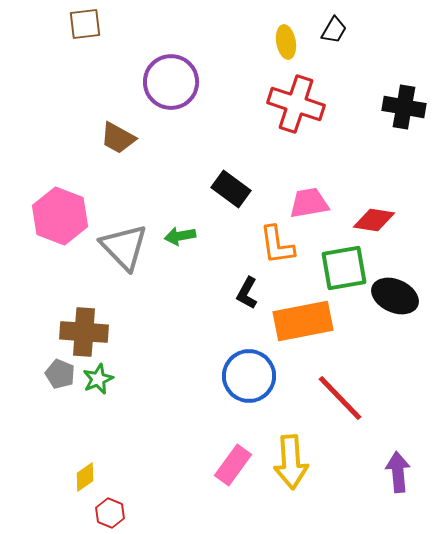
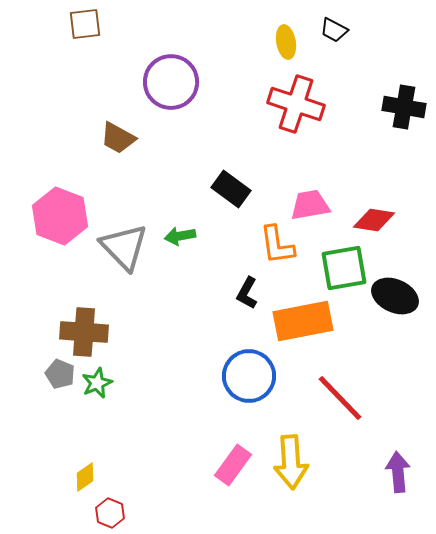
black trapezoid: rotated 88 degrees clockwise
pink trapezoid: moved 1 px right, 2 px down
green star: moved 1 px left, 4 px down
